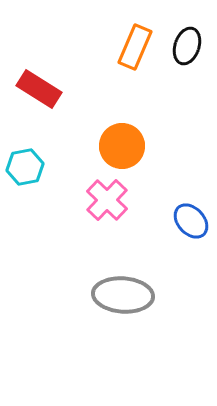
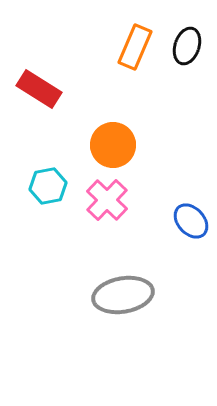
orange circle: moved 9 px left, 1 px up
cyan hexagon: moved 23 px right, 19 px down
gray ellipse: rotated 14 degrees counterclockwise
